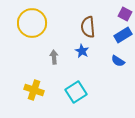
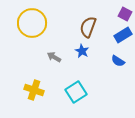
brown semicircle: rotated 25 degrees clockwise
gray arrow: rotated 56 degrees counterclockwise
